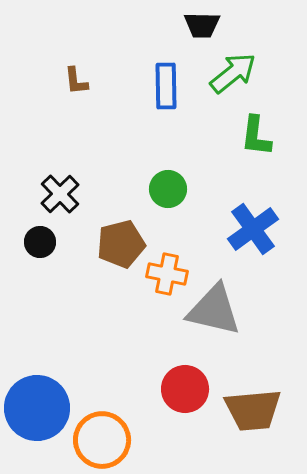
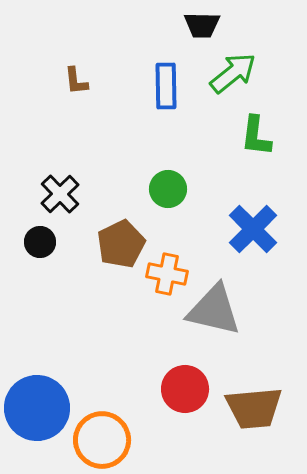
blue cross: rotated 9 degrees counterclockwise
brown pentagon: rotated 12 degrees counterclockwise
brown trapezoid: moved 1 px right, 2 px up
